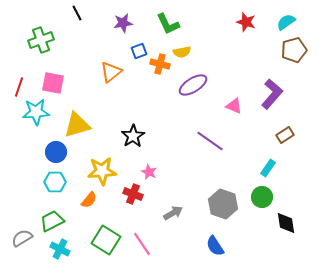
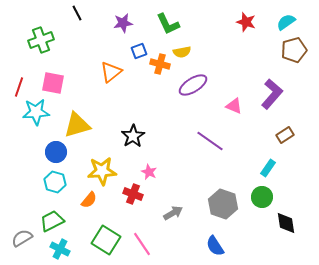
cyan hexagon: rotated 15 degrees clockwise
